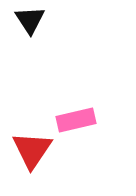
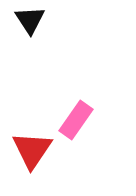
pink rectangle: rotated 42 degrees counterclockwise
